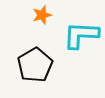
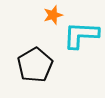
orange star: moved 11 px right
